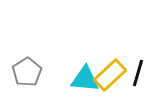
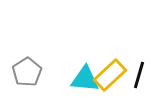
black line: moved 1 px right, 2 px down
